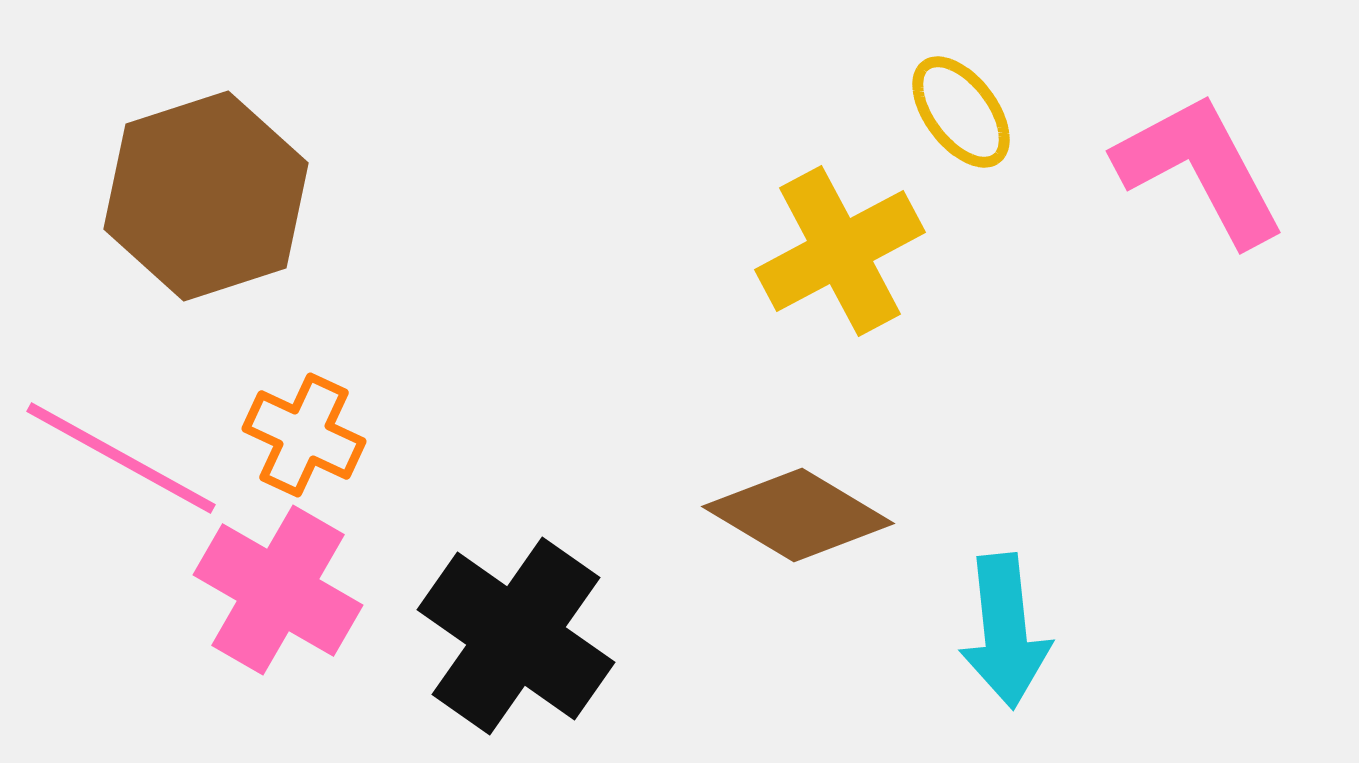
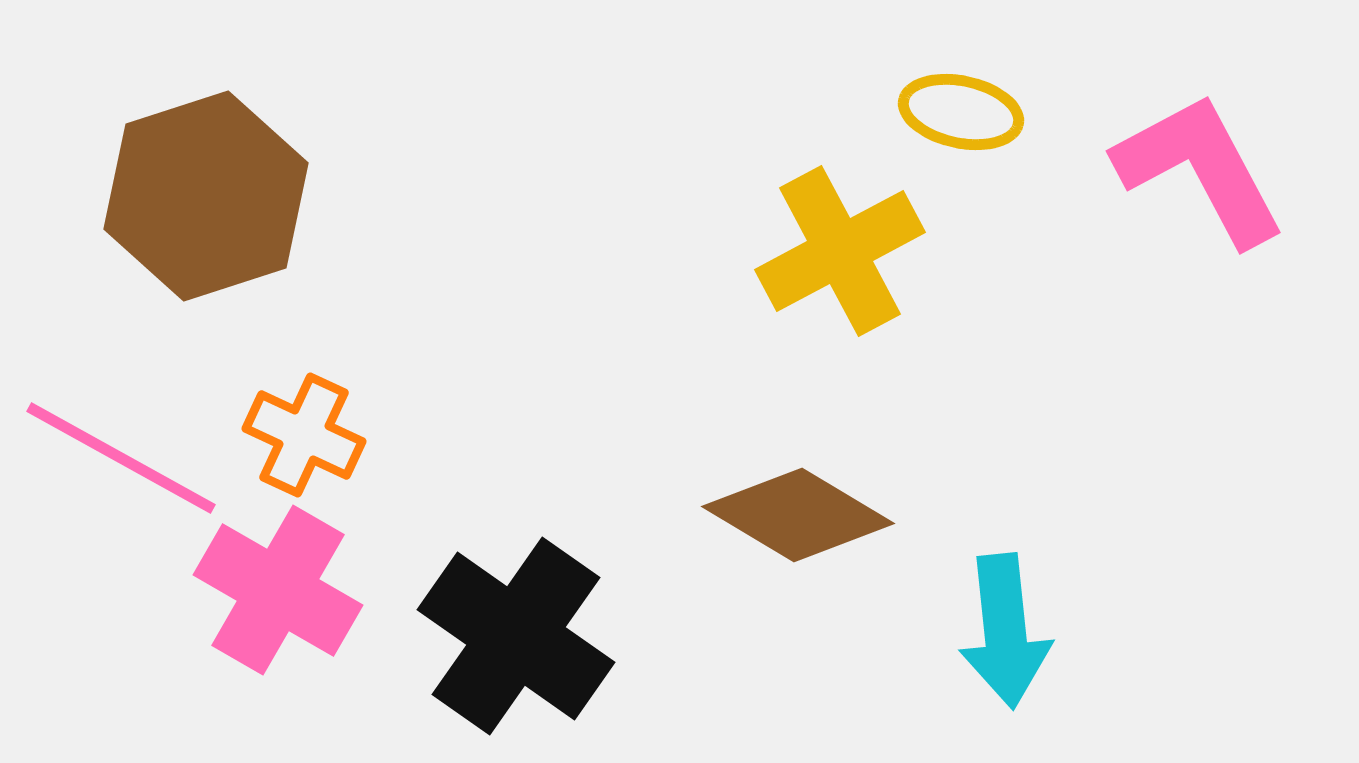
yellow ellipse: rotated 41 degrees counterclockwise
